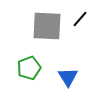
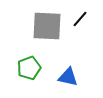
blue triangle: rotated 45 degrees counterclockwise
